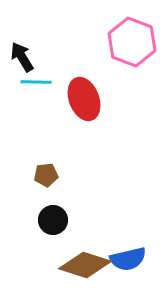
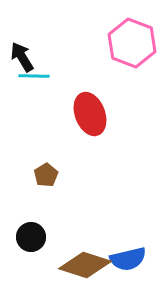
pink hexagon: moved 1 px down
cyan line: moved 2 px left, 6 px up
red ellipse: moved 6 px right, 15 px down
brown pentagon: rotated 25 degrees counterclockwise
black circle: moved 22 px left, 17 px down
